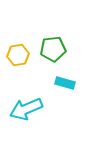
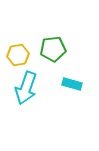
cyan rectangle: moved 7 px right, 1 px down
cyan arrow: moved 21 px up; rotated 48 degrees counterclockwise
